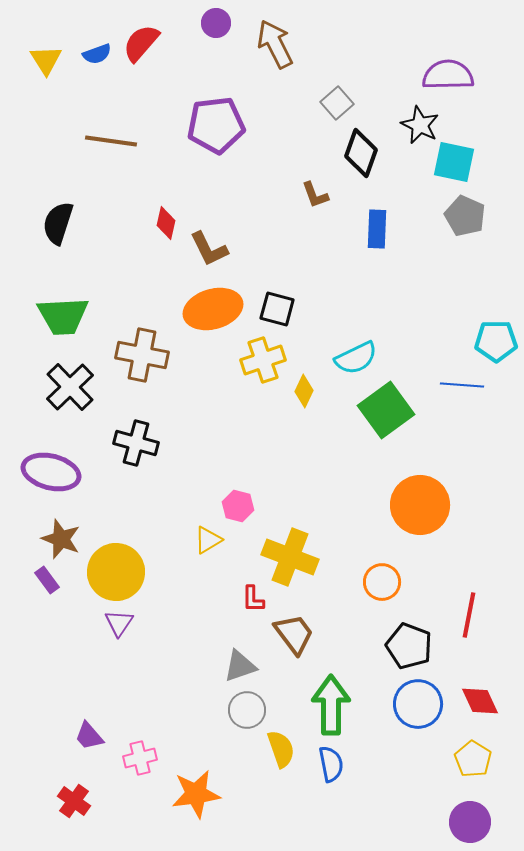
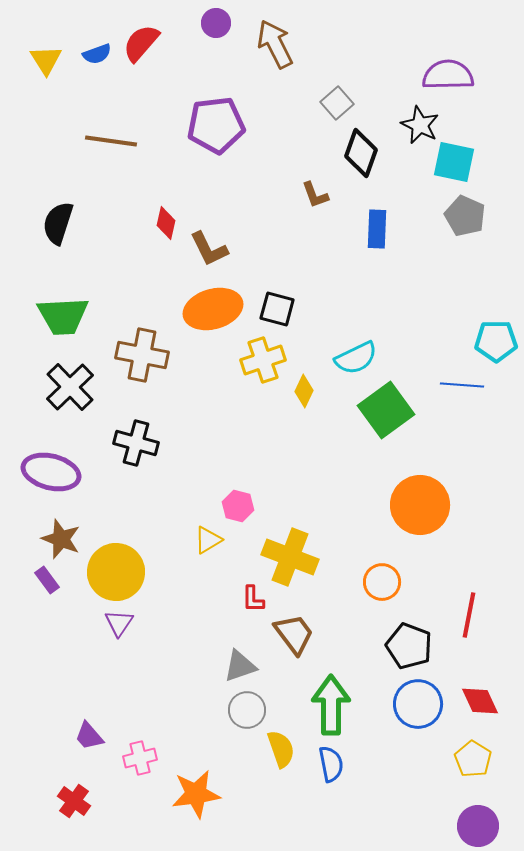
purple circle at (470, 822): moved 8 px right, 4 px down
